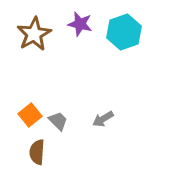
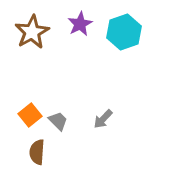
purple star: rotated 30 degrees clockwise
brown star: moved 2 px left, 2 px up
gray arrow: rotated 15 degrees counterclockwise
